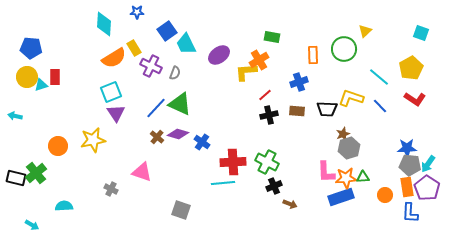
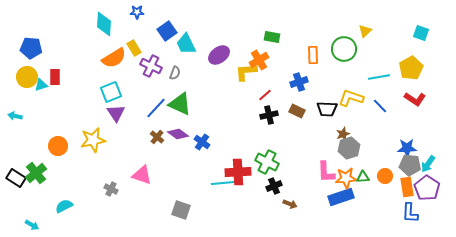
cyan line at (379, 77): rotated 50 degrees counterclockwise
brown rectangle at (297, 111): rotated 21 degrees clockwise
purple diamond at (178, 134): rotated 20 degrees clockwise
red cross at (233, 162): moved 5 px right, 10 px down
pink triangle at (142, 172): moved 3 px down
black rectangle at (16, 178): rotated 18 degrees clockwise
orange circle at (385, 195): moved 19 px up
cyan semicircle at (64, 206): rotated 24 degrees counterclockwise
